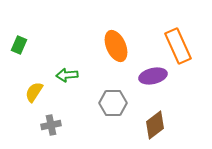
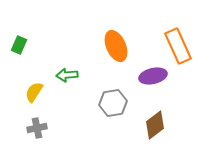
gray hexagon: rotated 8 degrees counterclockwise
gray cross: moved 14 px left, 3 px down
